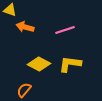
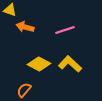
yellow L-shape: rotated 35 degrees clockwise
